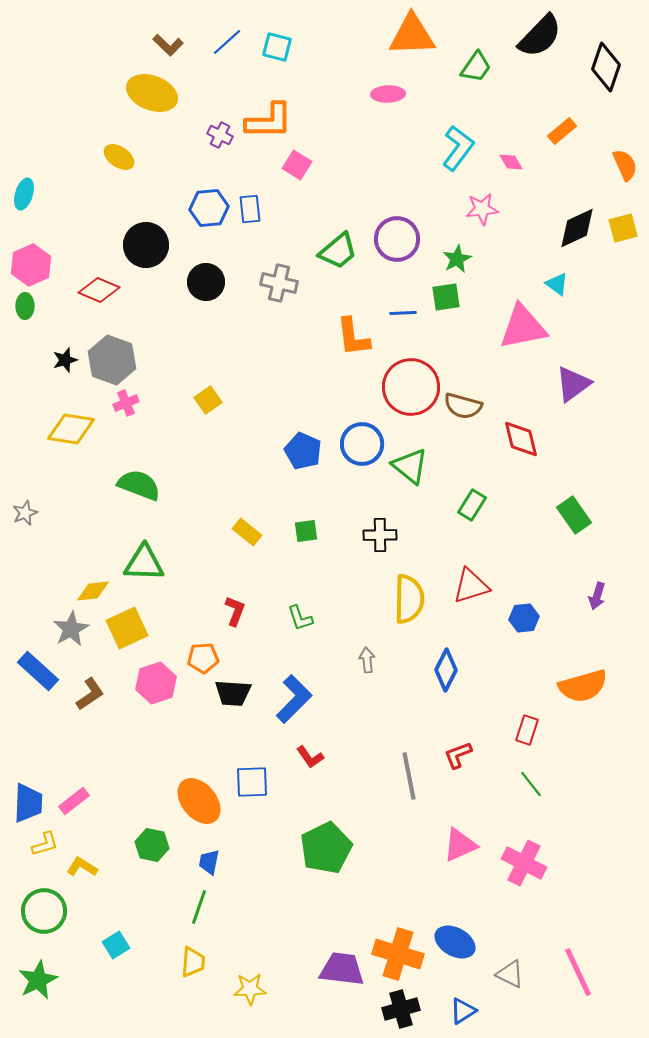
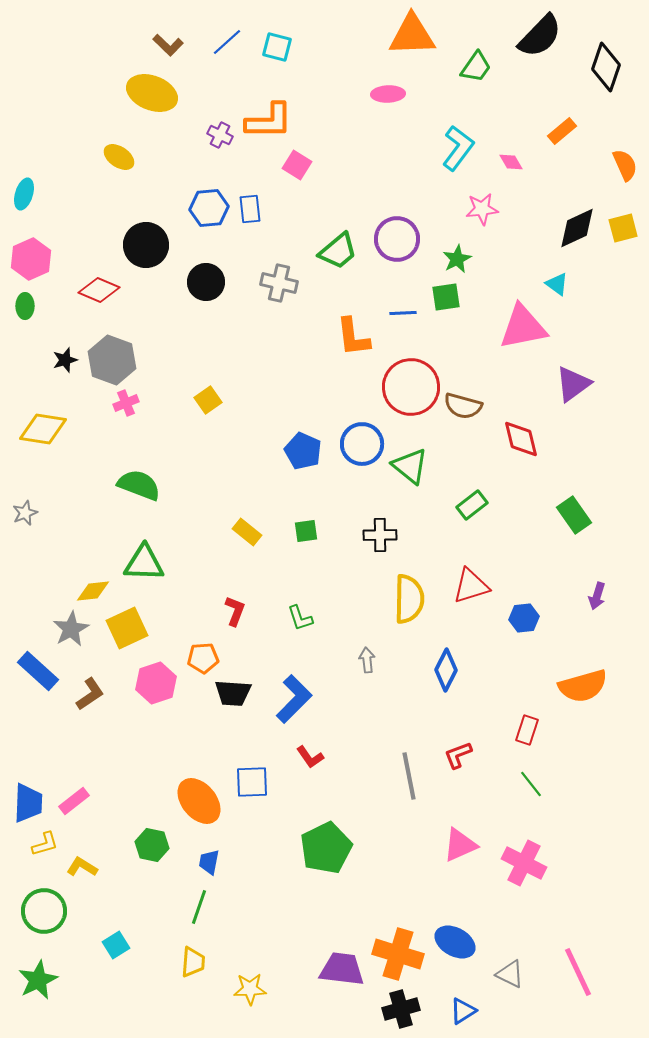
pink hexagon at (31, 265): moved 6 px up
yellow diamond at (71, 429): moved 28 px left
green rectangle at (472, 505): rotated 20 degrees clockwise
